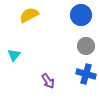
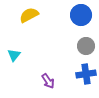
blue cross: rotated 24 degrees counterclockwise
